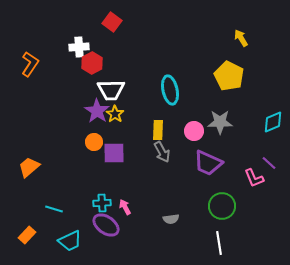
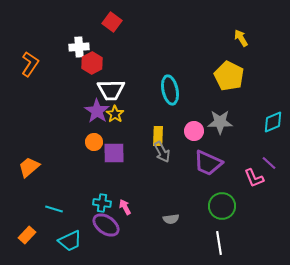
yellow rectangle: moved 6 px down
cyan cross: rotated 12 degrees clockwise
